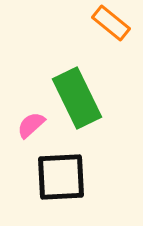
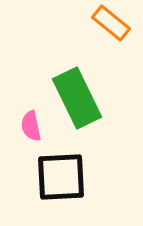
pink semicircle: moved 1 px down; rotated 60 degrees counterclockwise
